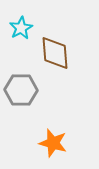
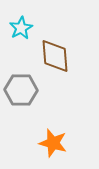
brown diamond: moved 3 px down
